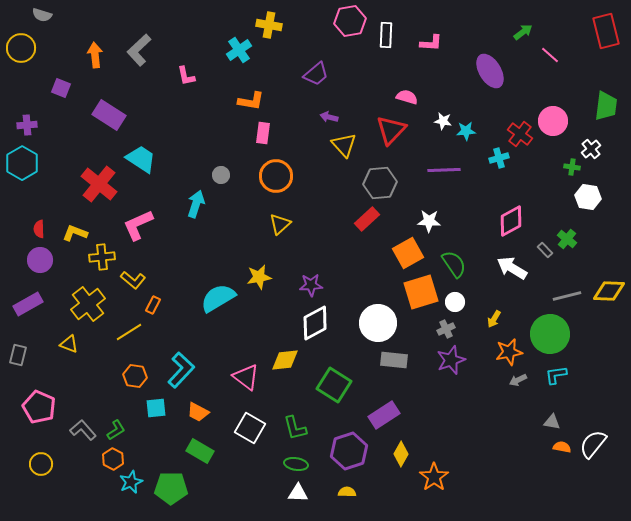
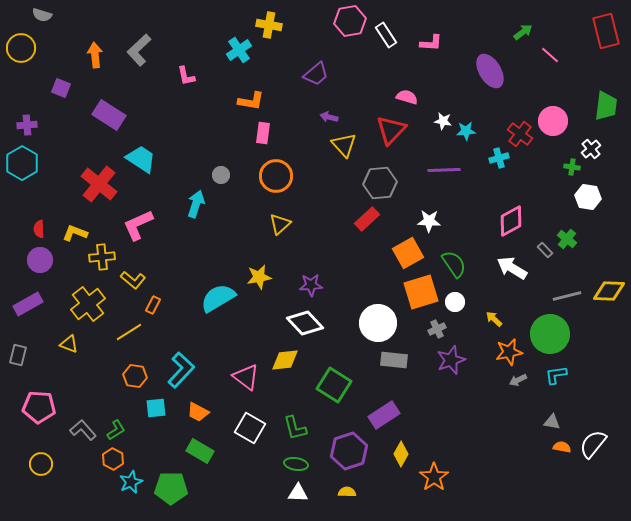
white rectangle at (386, 35): rotated 35 degrees counterclockwise
yellow arrow at (494, 319): rotated 102 degrees clockwise
white diamond at (315, 323): moved 10 px left; rotated 75 degrees clockwise
gray cross at (446, 329): moved 9 px left
pink pentagon at (39, 407): rotated 20 degrees counterclockwise
